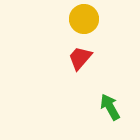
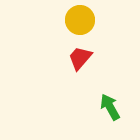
yellow circle: moved 4 px left, 1 px down
